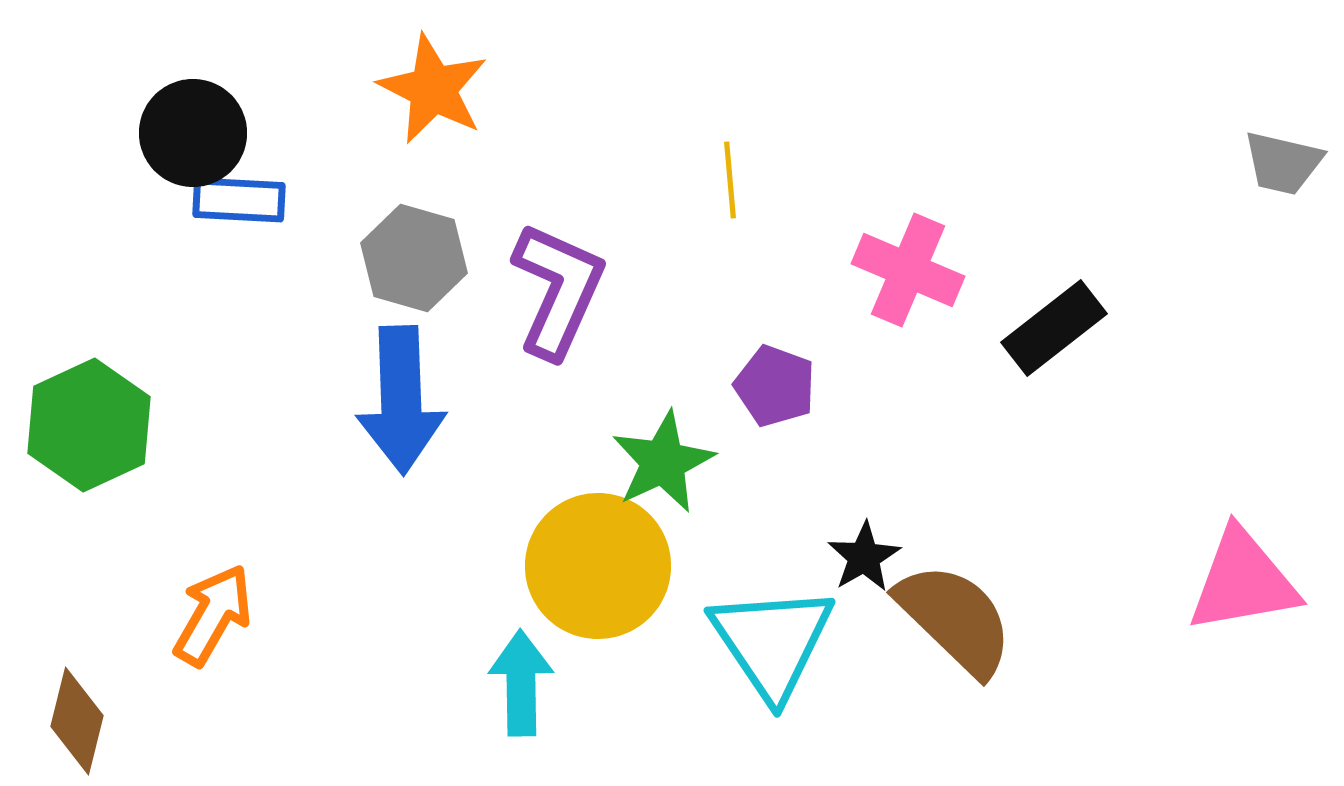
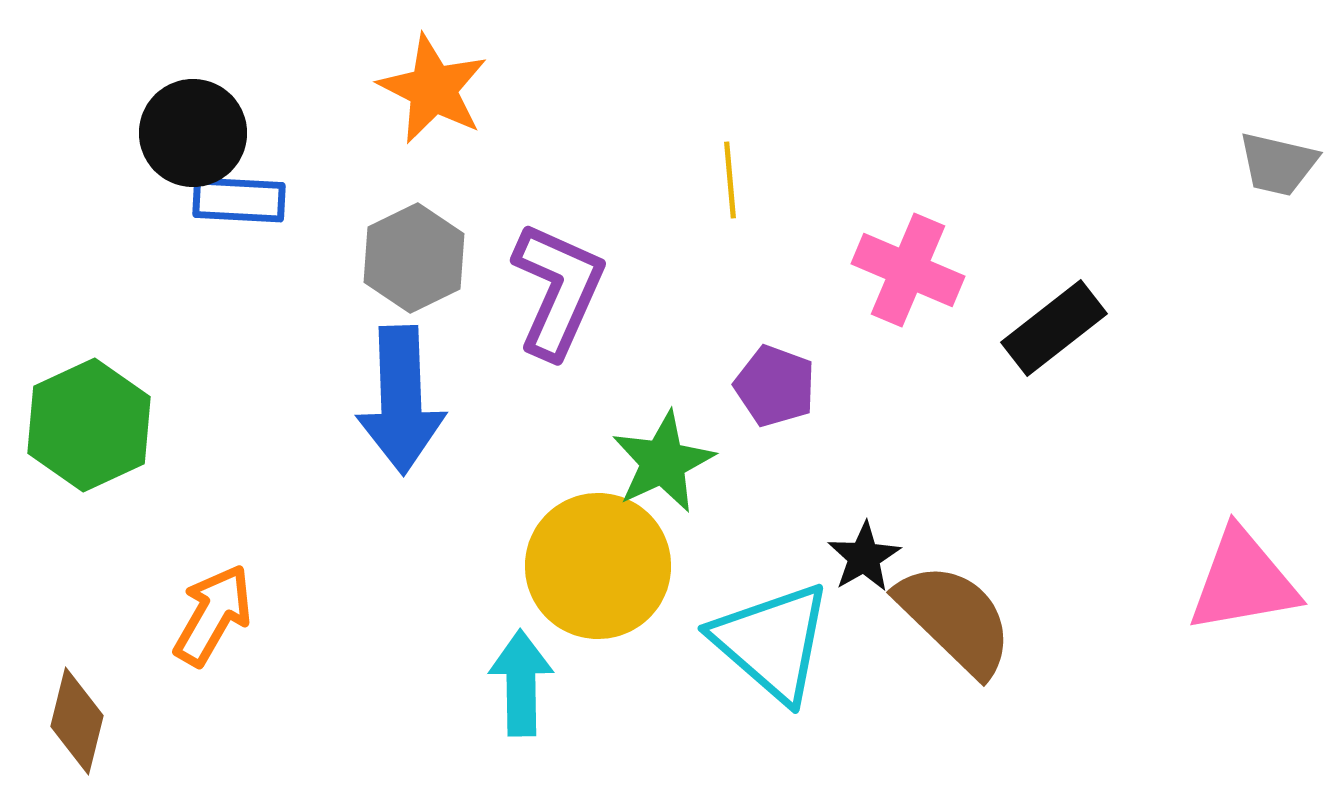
gray trapezoid: moved 5 px left, 1 px down
gray hexagon: rotated 18 degrees clockwise
cyan triangle: rotated 15 degrees counterclockwise
